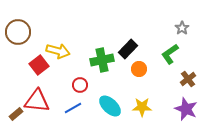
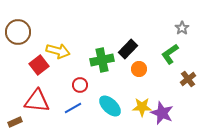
purple star: moved 24 px left, 4 px down
brown rectangle: moved 1 px left, 8 px down; rotated 16 degrees clockwise
